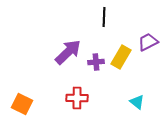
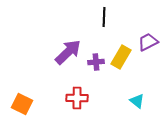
cyan triangle: moved 1 px up
